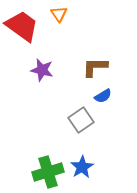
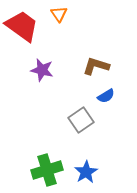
brown L-shape: moved 1 px right, 1 px up; rotated 16 degrees clockwise
blue semicircle: moved 3 px right
blue star: moved 4 px right, 5 px down
green cross: moved 1 px left, 2 px up
